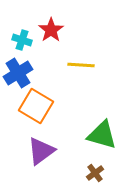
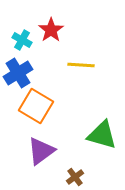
cyan cross: rotated 12 degrees clockwise
brown cross: moved 20 px left, 4 px down
